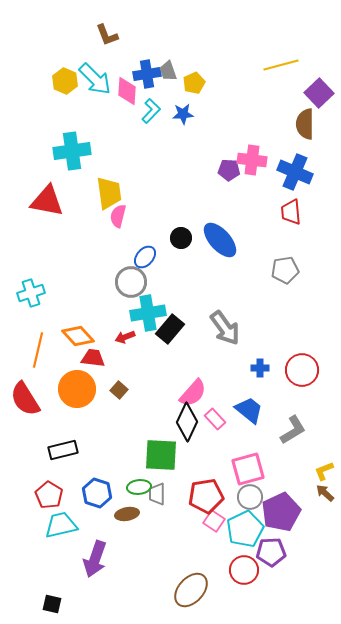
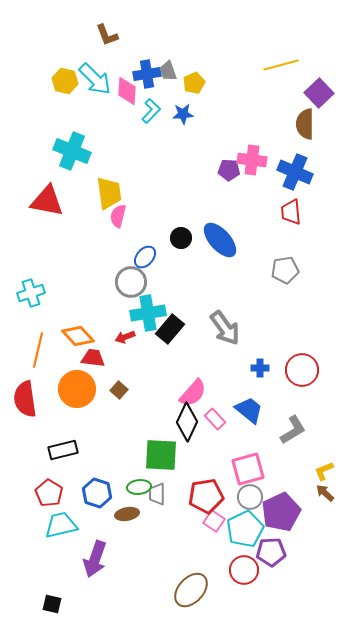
yellow hexagon at (65, 81): rotated 10 degrees counterclockwise
cyan cross at (72, 151): rotated 30 degrees clockwise
red semicircle at (25, 399): rotated 24 degrees clockwise
red pentagon at (49, 495): moved 2 px up
